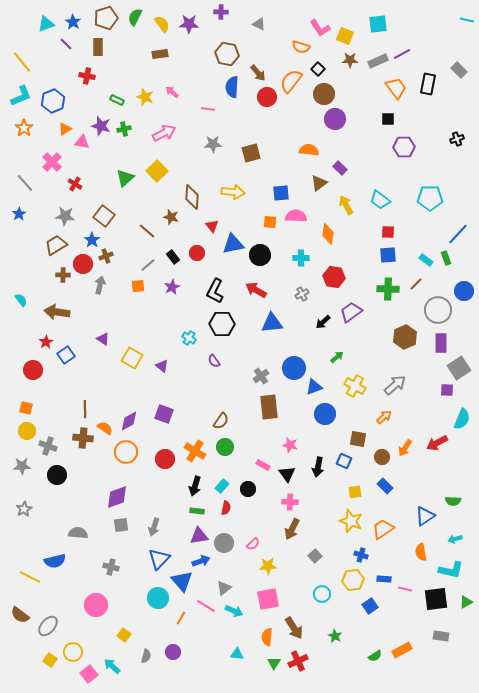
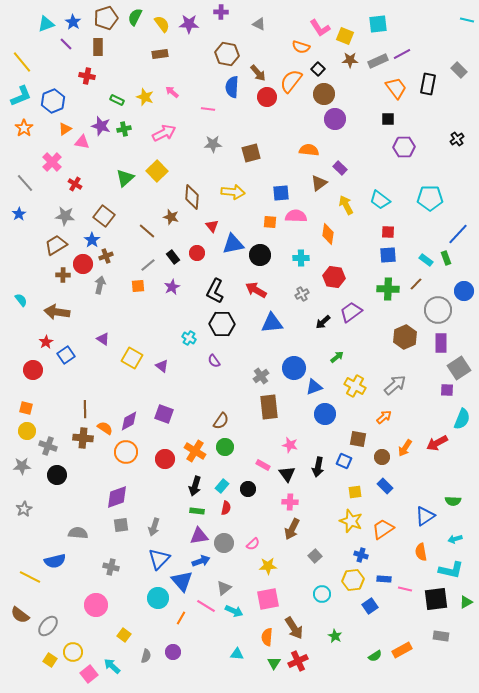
black cross at (457, 139): rotated 16 degrees counterclockwise
